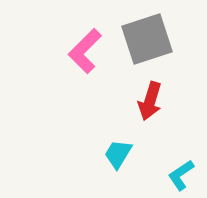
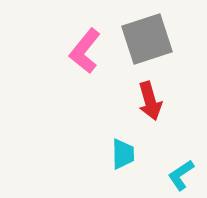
pink L-shape: rotated 6 degrees counterclockwise
red arrow: rotated 33 degrees counterclockwise
cyan trapezoid: moved 5 px right; rotated 148 degrees clockwise
